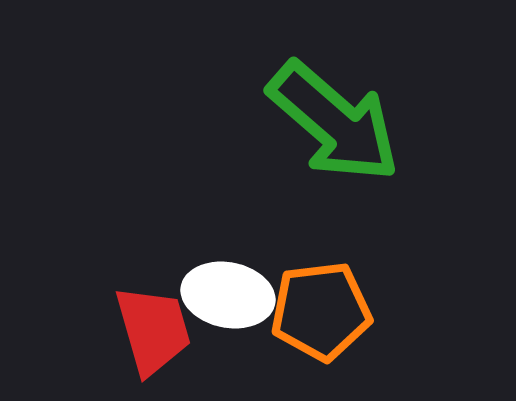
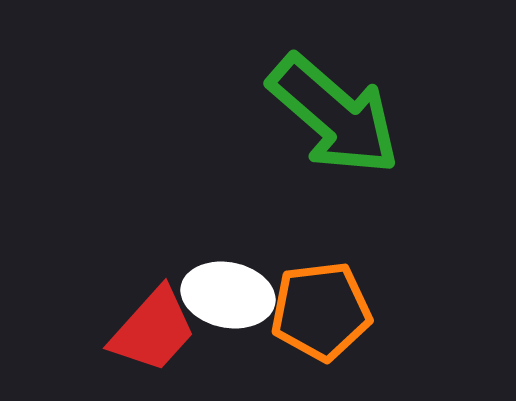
green arrow: moved 7 px up
red trapezoid: rotated 58 degrees clockwise
